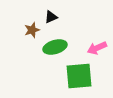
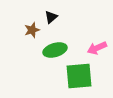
black triangle: rotated 16 degrees counterclockwise
green ellipse: moved 3 px down
